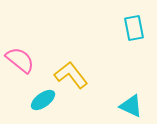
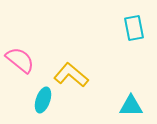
yellow L-shape: rotated 12 degrees counterclockwise
cyan ellipse: rotated 35 degrees counterclockwise
cyan triangle: rotated 25 degrees counterclockwise
